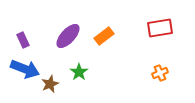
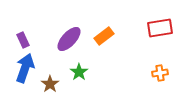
purple ellipse: moved 1 px right, 3 px down
blue arrow: moved 1 px up; rotated 92 degrees counterclockwise
orange cross: rotated 14 degrees clockwise
brown star: rotated 12 degrees counterclockwise
